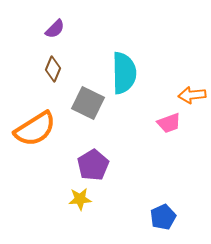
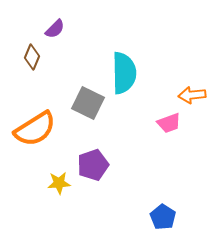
brown diamond: moved 21 px left, 12 px up
purple pentagon: rotated 12 degrees clockwise
yellow star: moved 21 px left, 16 px up
blue pentagon: rotated 15 degrees counterclockwise
